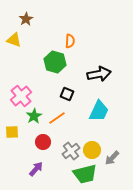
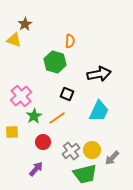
brown star: moved 1 px left, 5 px down
